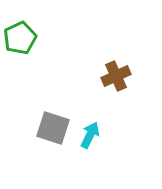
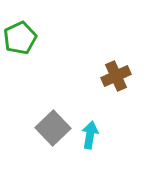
gray square: rotated 28 degrees clockwise
cyan arrow: rotated 16 degrees counterclockwise
